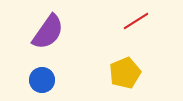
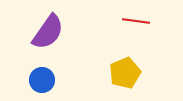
red line: rotated 40 degrees clockwise
